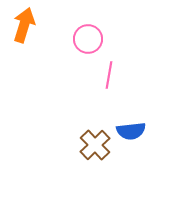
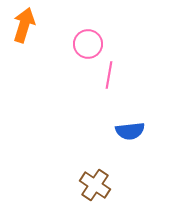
pink circle: moved 5 px down
blue semicircle: moved 1 px left
brown cross: moved 40 px down; rotated 12 degrees counterclockwise
